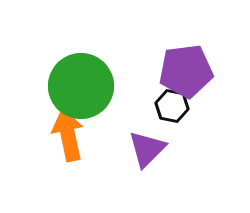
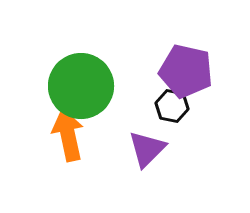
purple pentagon: rotated 20 degrees clockwise
